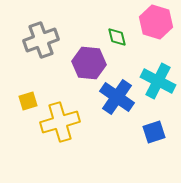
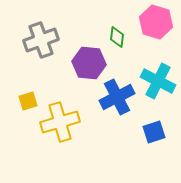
green diamond: rotated 20 degrees clockwise
blue cross: rotated 28 degrees clockwise
